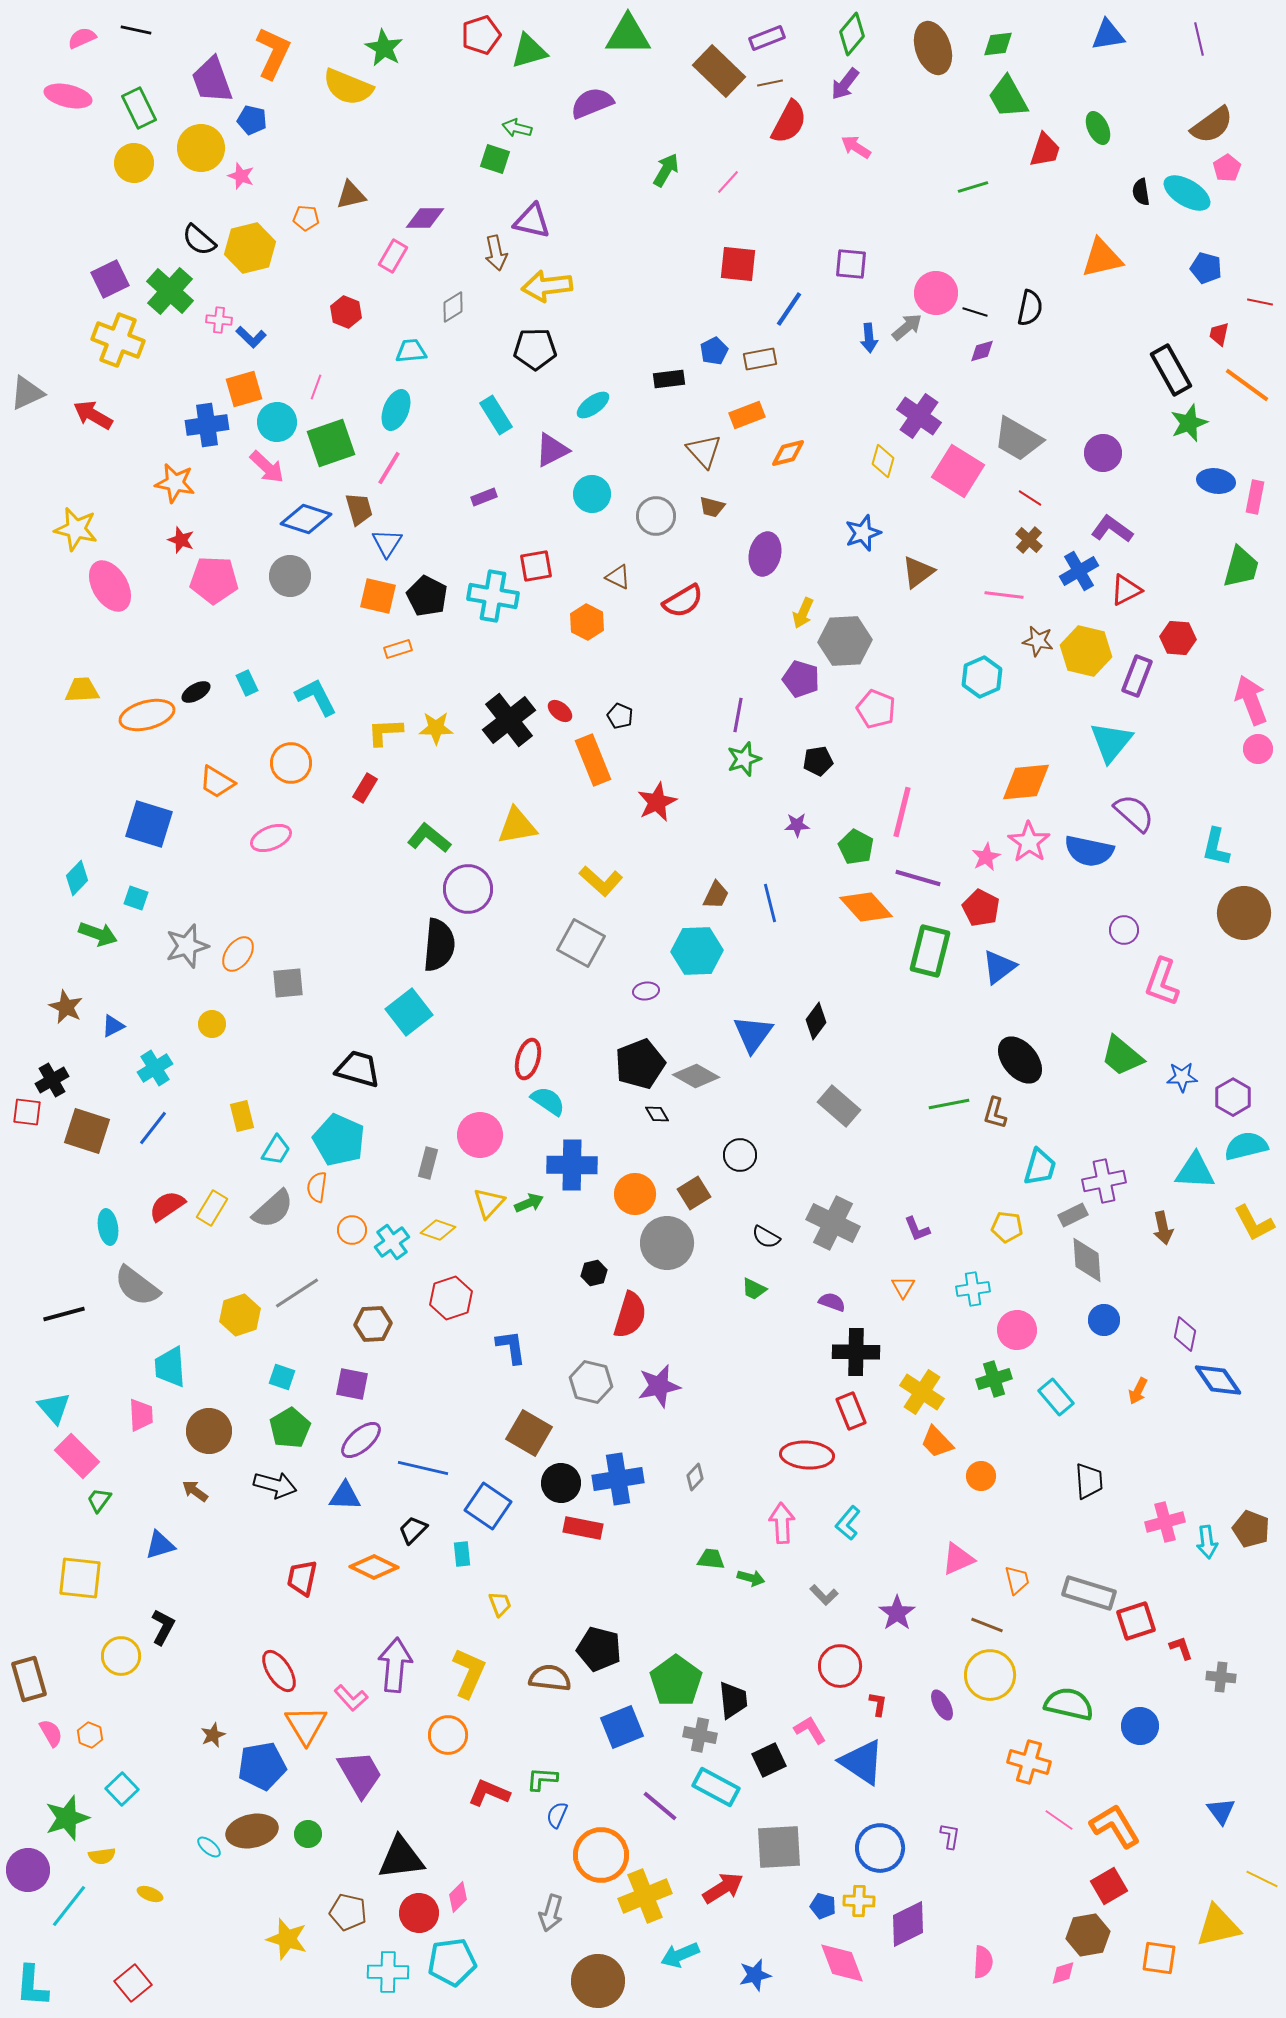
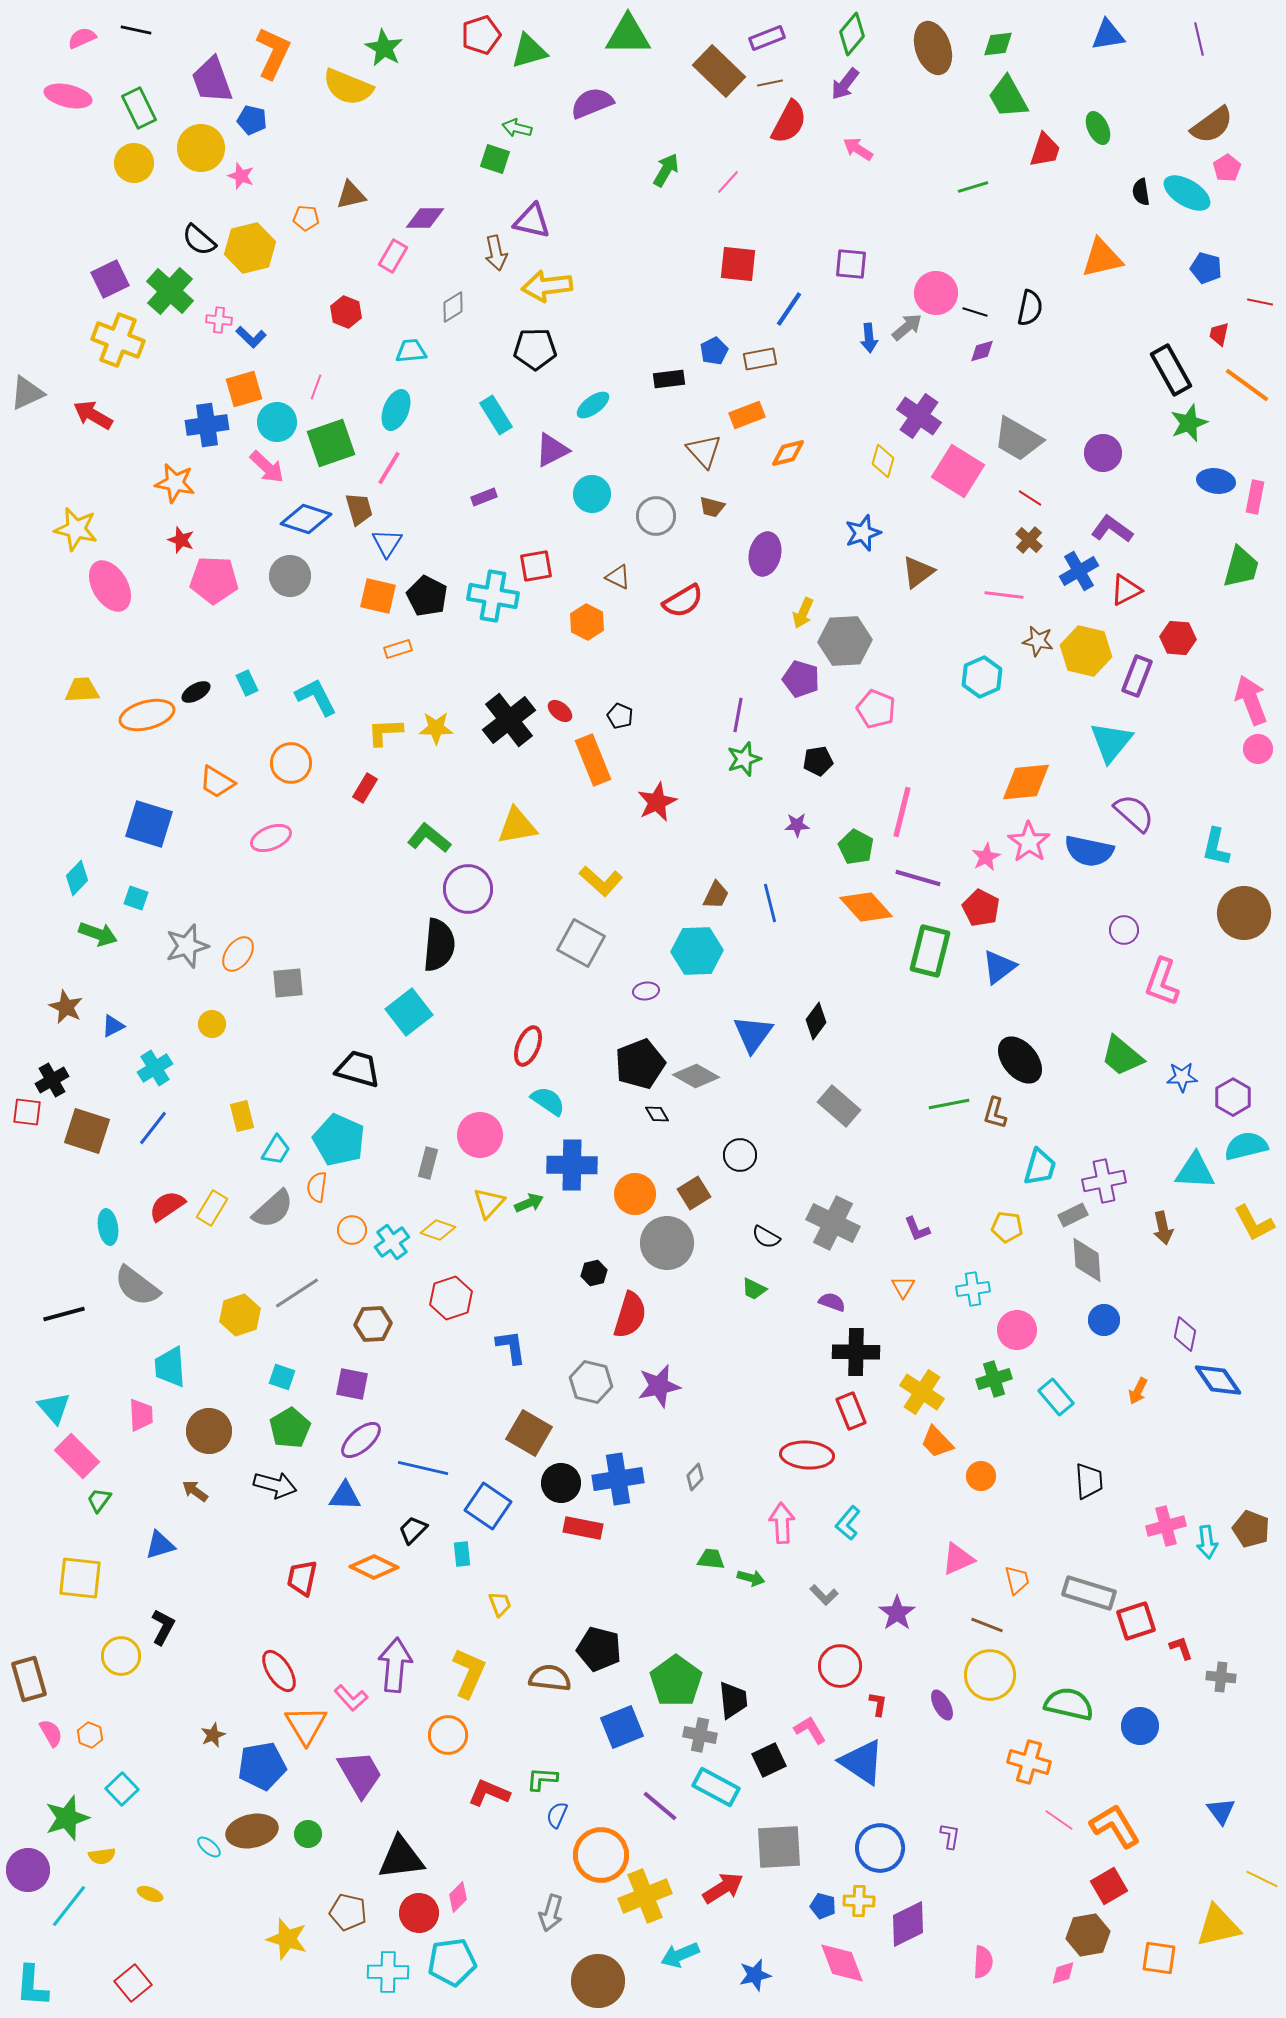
pink arrow at (856, 147): moved 2 px right, 2 px down
red ellipse at (528, 1059): moved 13 px up; rotated 6 degrees clockwise
pink cross at (1165, 1522): moved 1 px right, 4 px down
